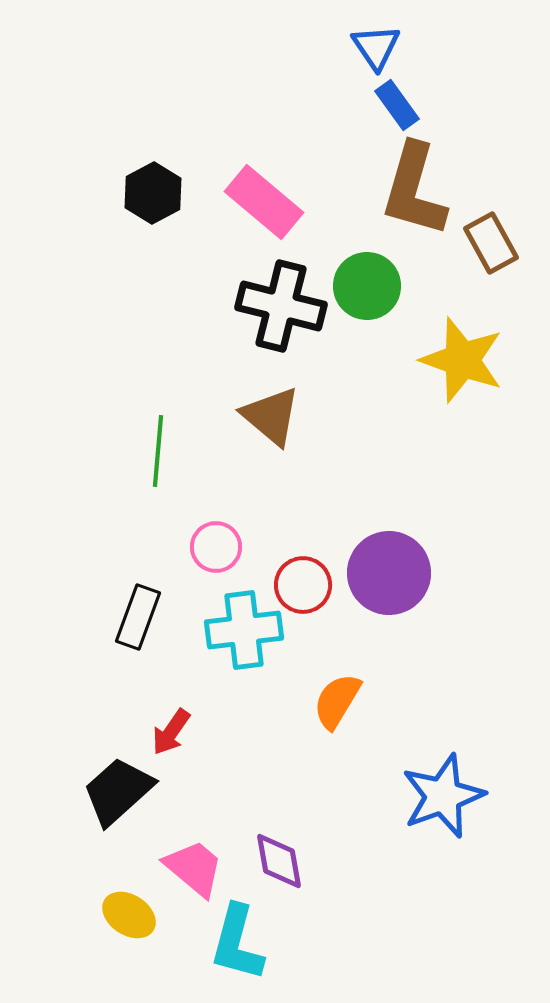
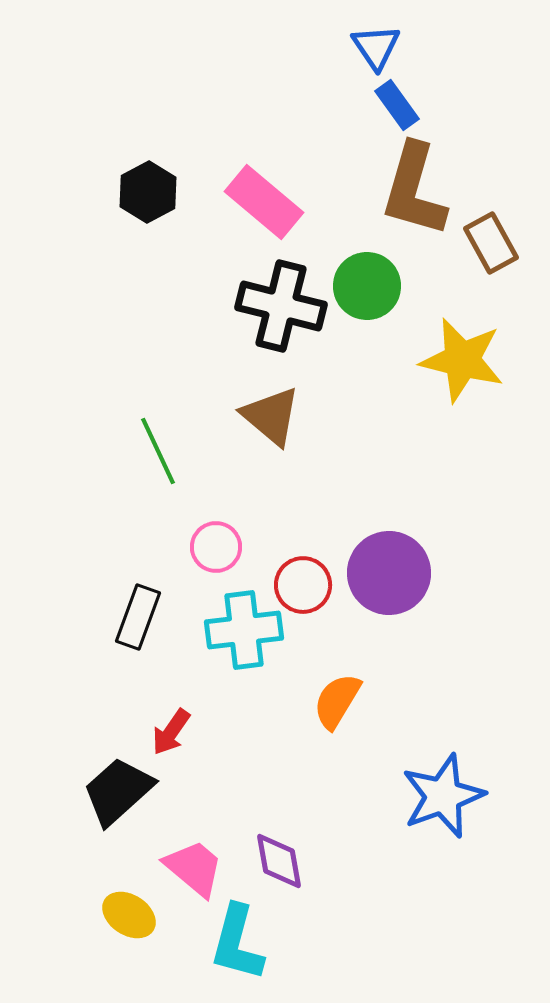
black hexagon: moved 5 px left, 1 px up
yellow star: rotated 6 degrees counterclockwise
green line: rotated 30 degrees counterclockwise
